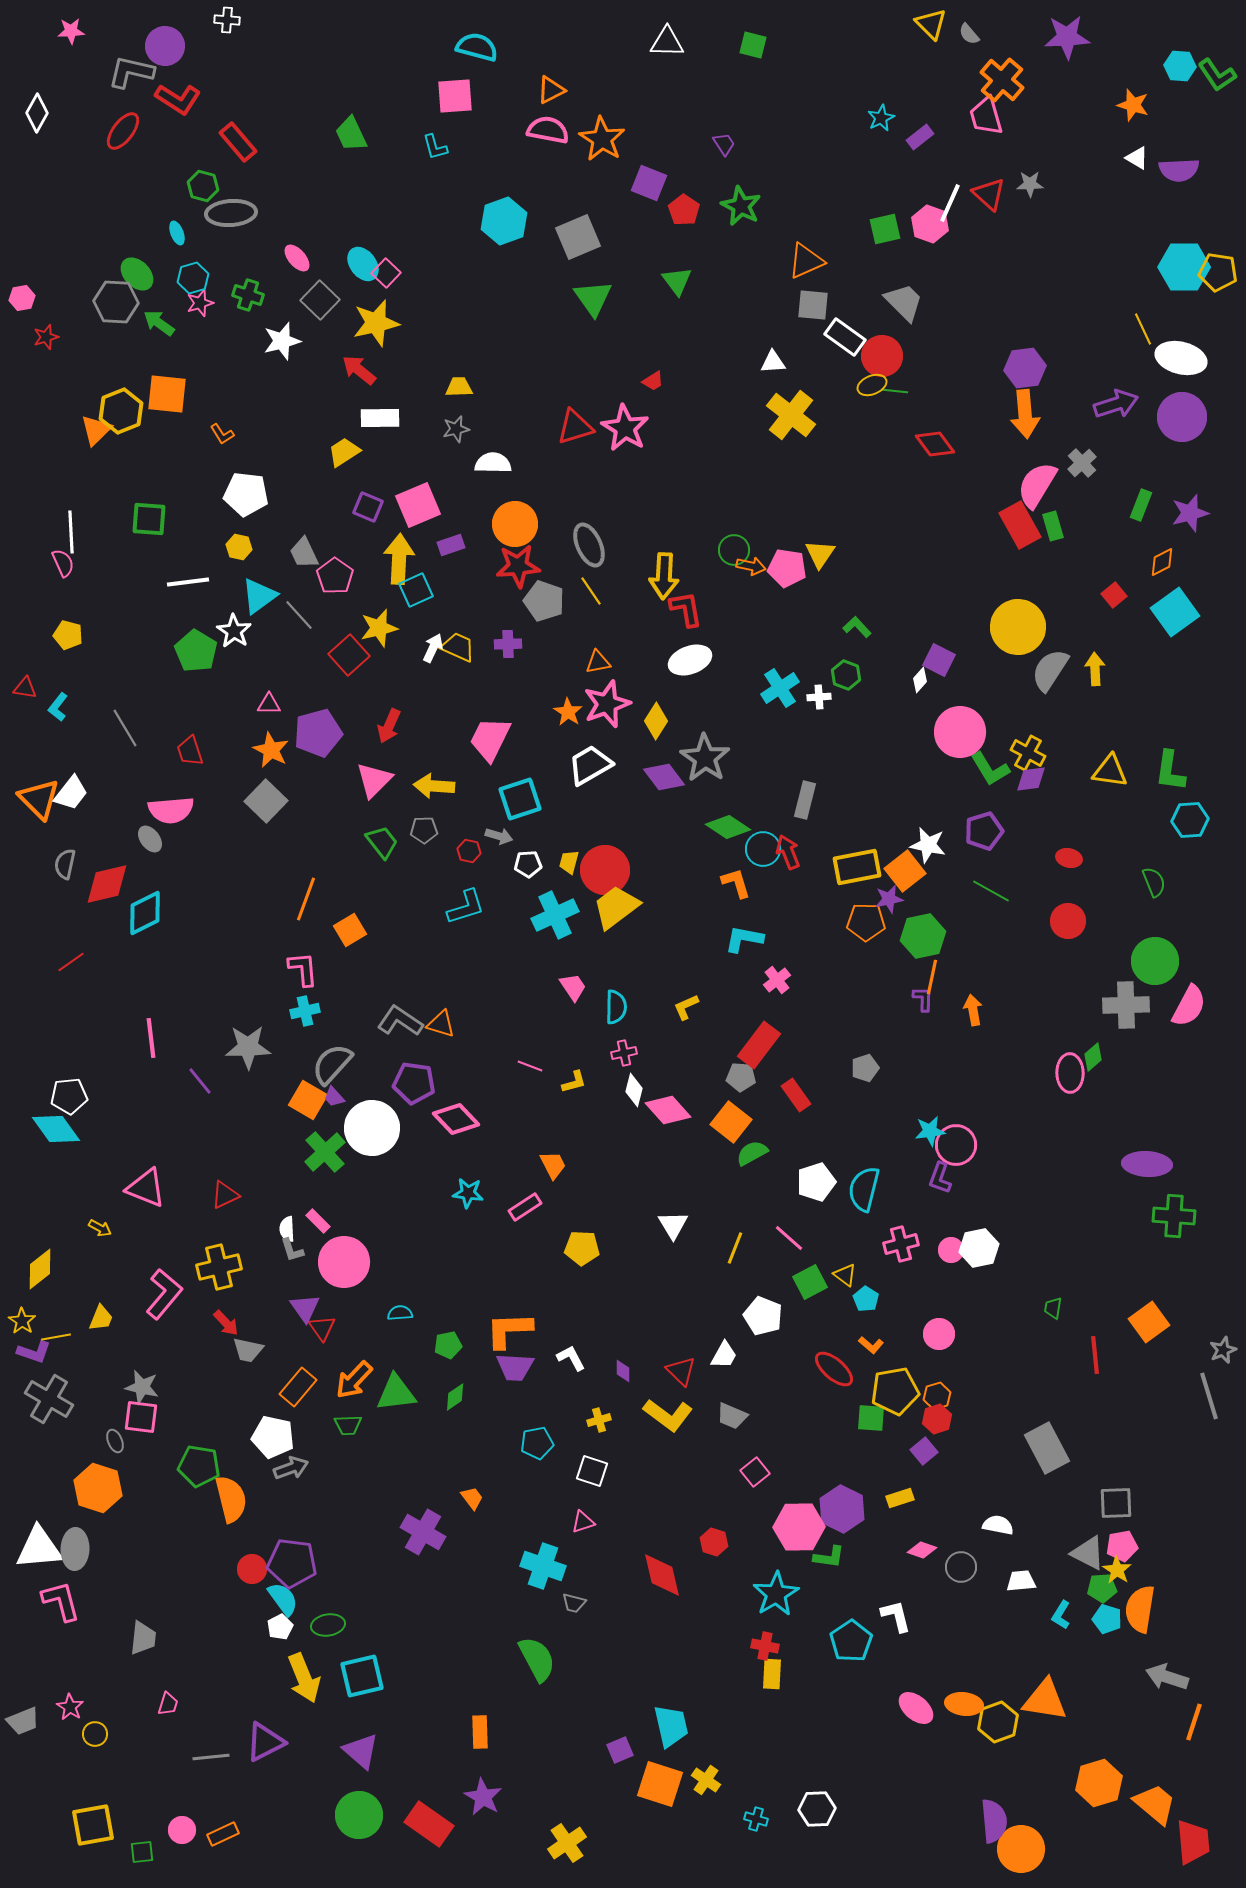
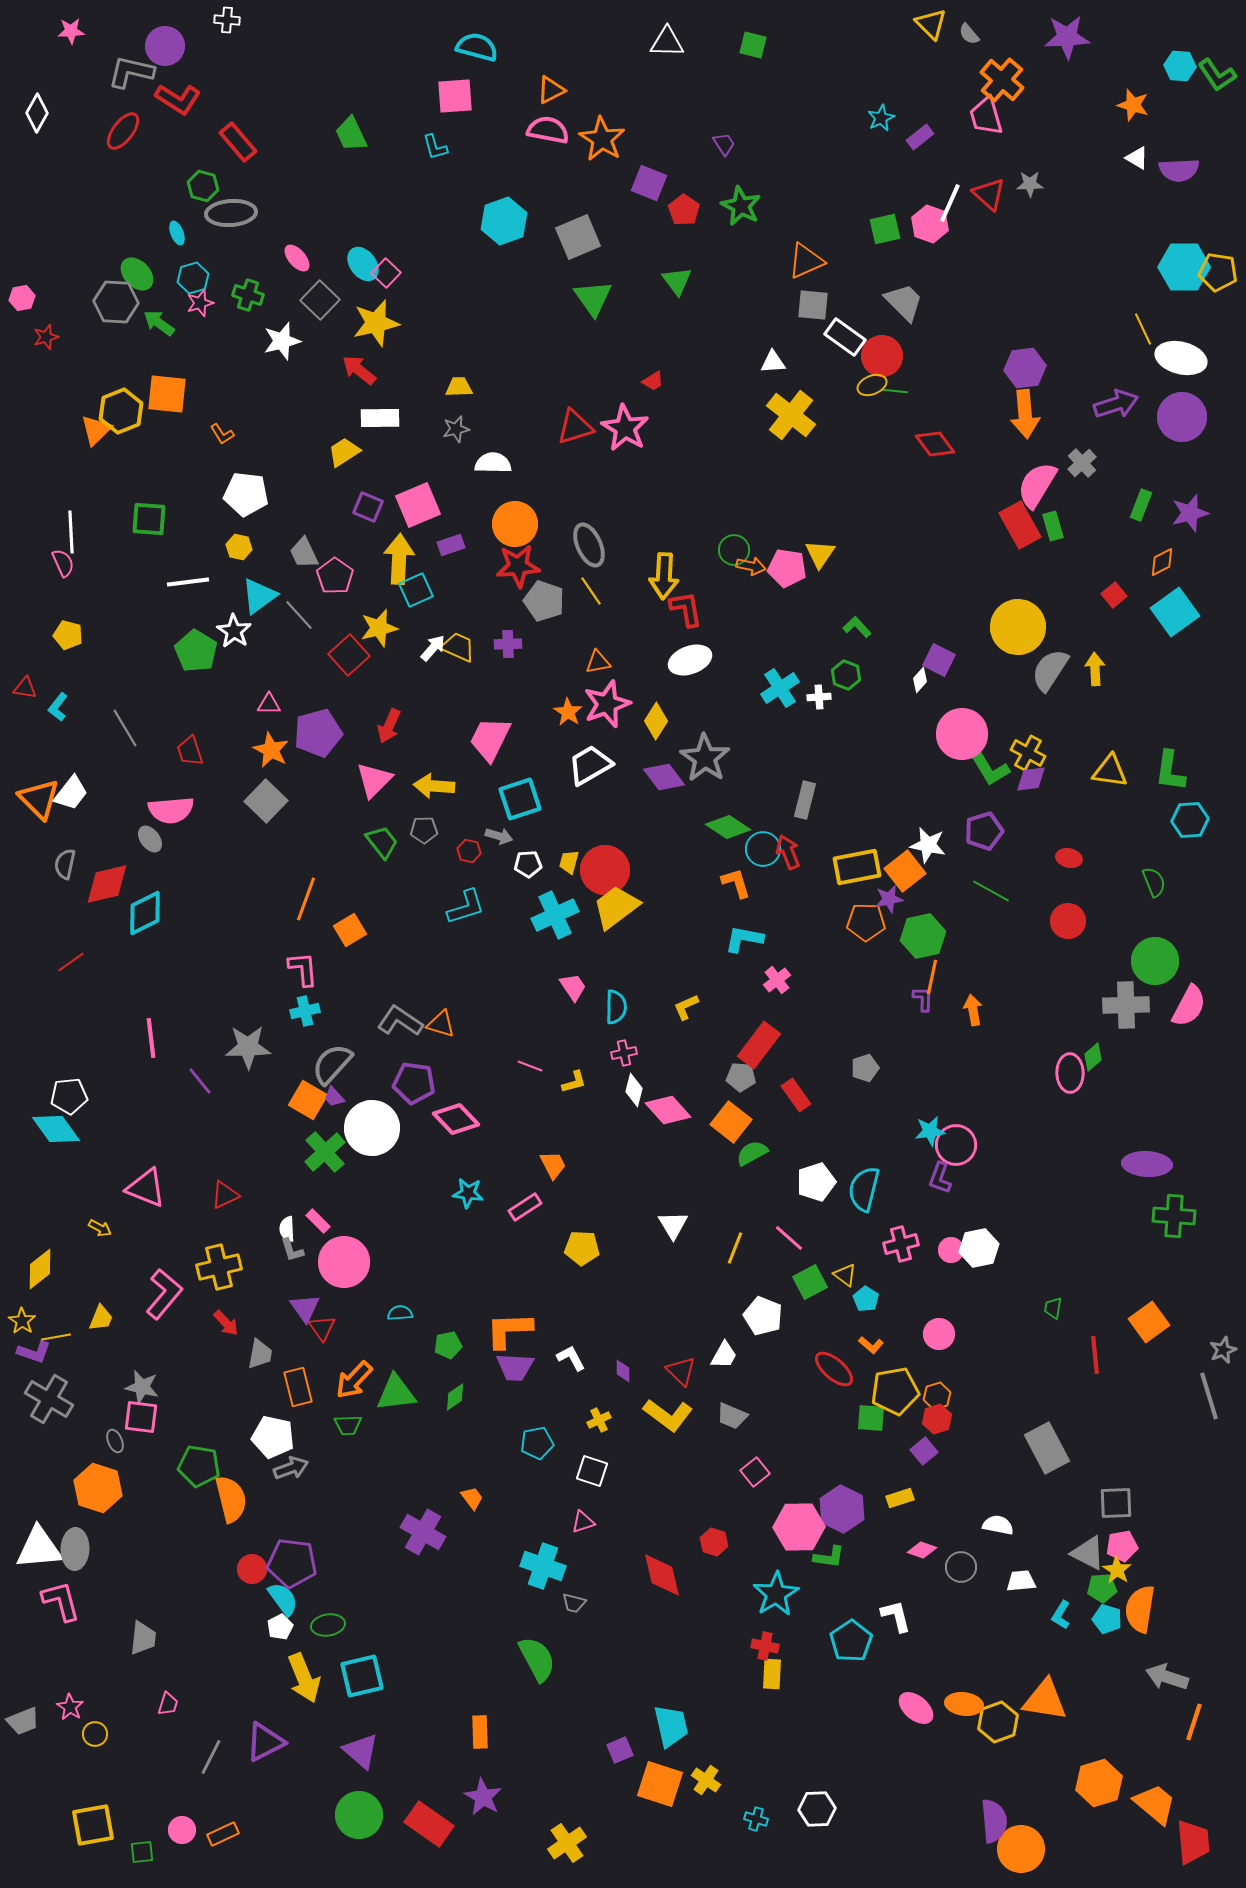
white arrow at (433, 648): rotated 16 degrees clockwise
pink circle at (960, 732): moved 2 px right, 2 px down
gray trapezoid at (248, 1350): moved 12 px right, 4 px down; rotated 92 degrees counterclockwise
orange rectangle at (298, 1387): rotated 54 degrees counterclockwise
yellow cross at (599, 1420): rotated 10 degrees counterclockwise
gray line at (211, 1757): rotated 57 degrees counterclockwise
